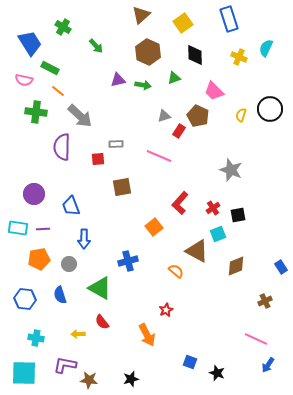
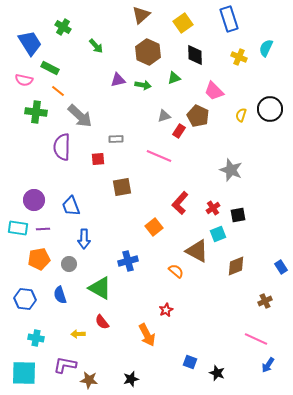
gray rectangle at (116, 144): moved 5 px up
purple circle at (34, 194): moved 6 px down
